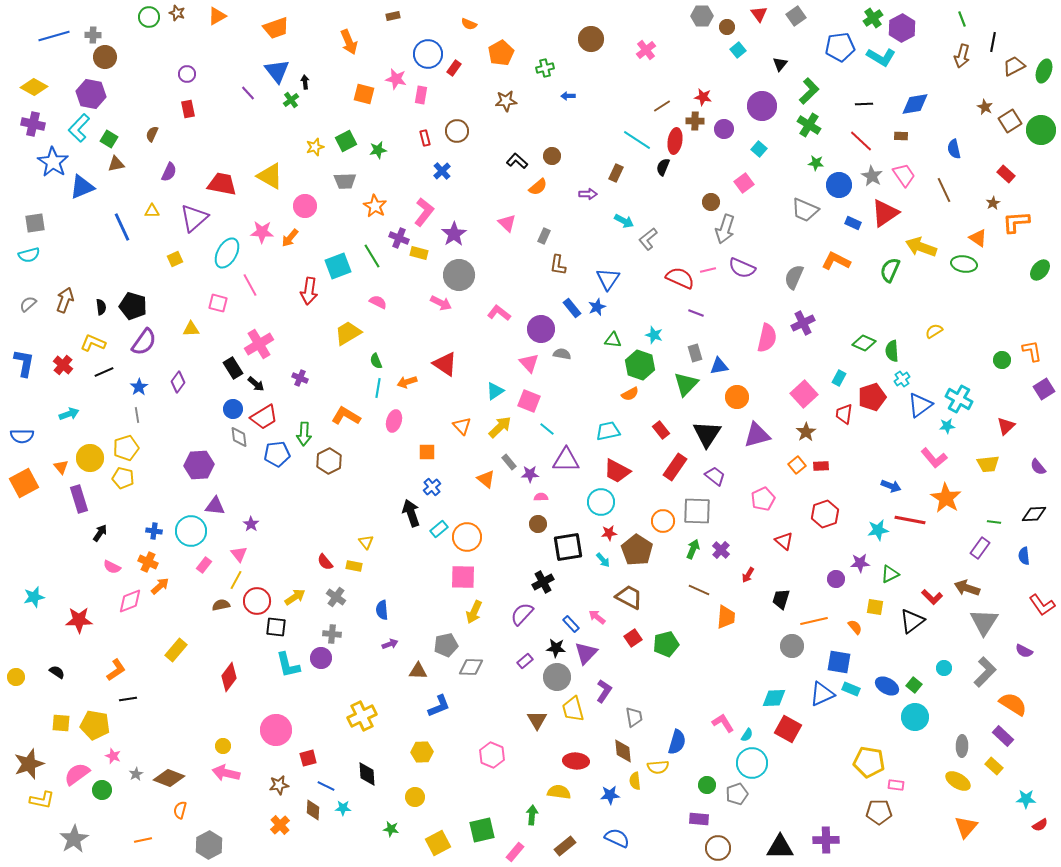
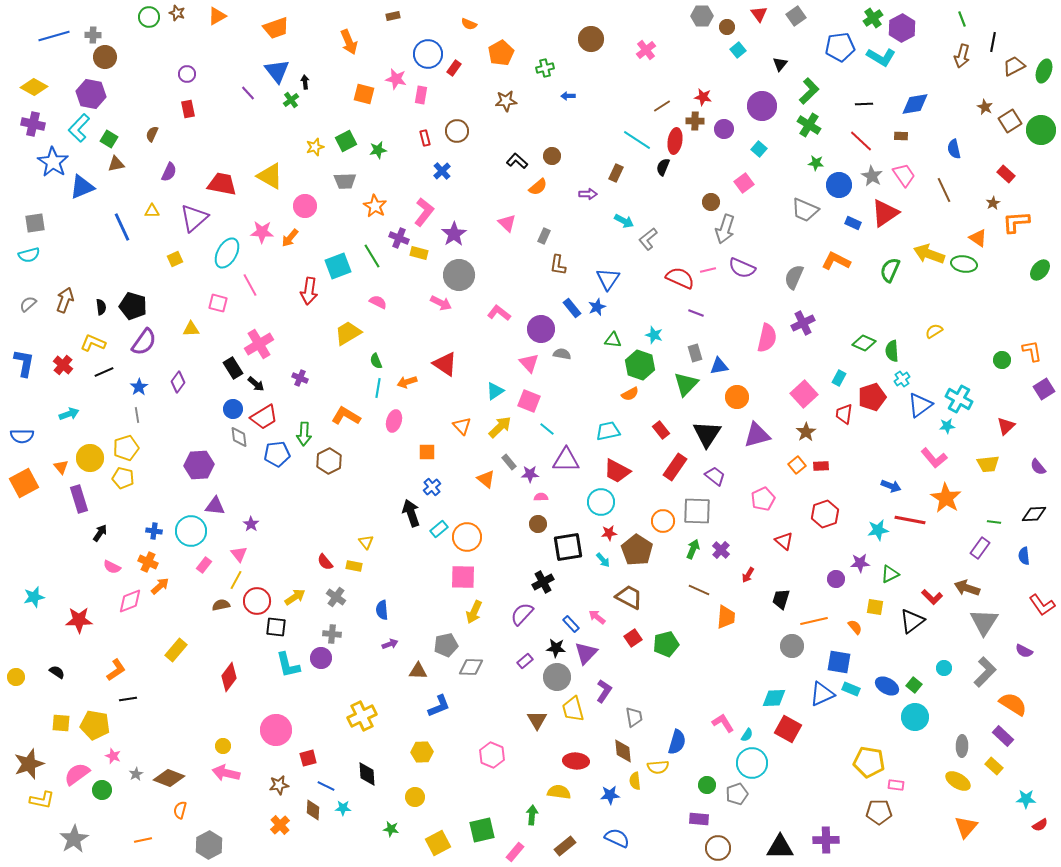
yellow arrow at (921, 247): moved 8 px right, 7 px down
